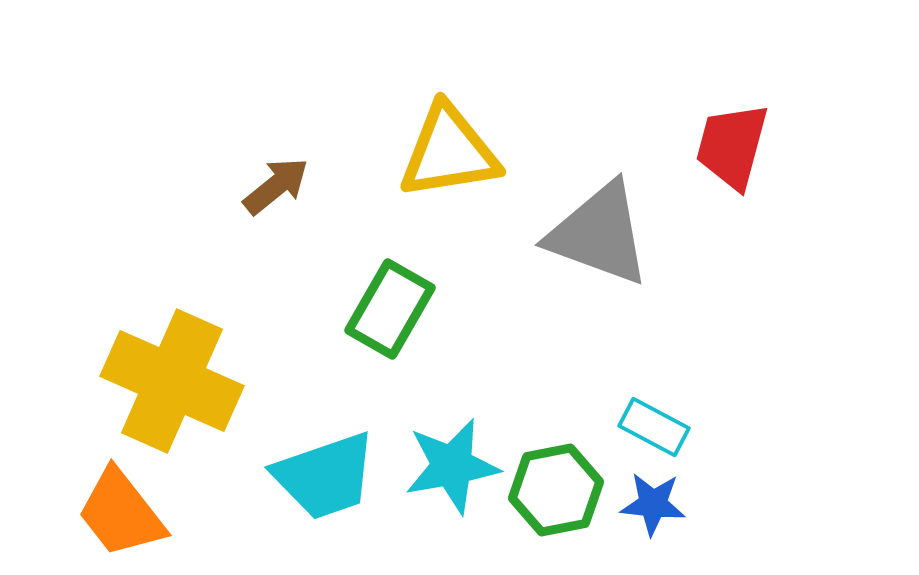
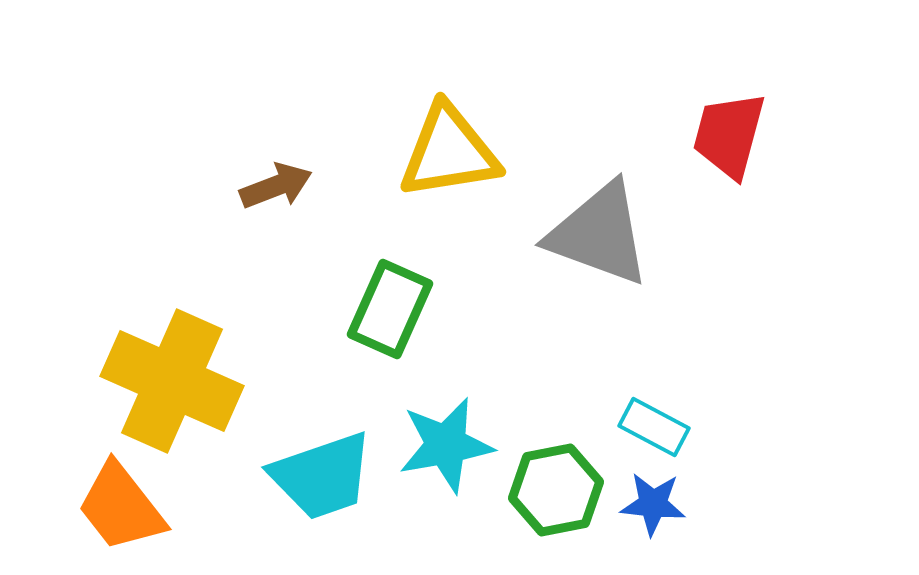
red trapezoid: moved 3 px left, 11 px up
brown arrow: rotated 18 degrees clockwise
green rectangle: rotated 6 degrees counterclockwise
cyan star: moved 6 px left, 21 px up
cyan trapezoid: moved 3 px left
orange trapezoid: moved 6 px up
